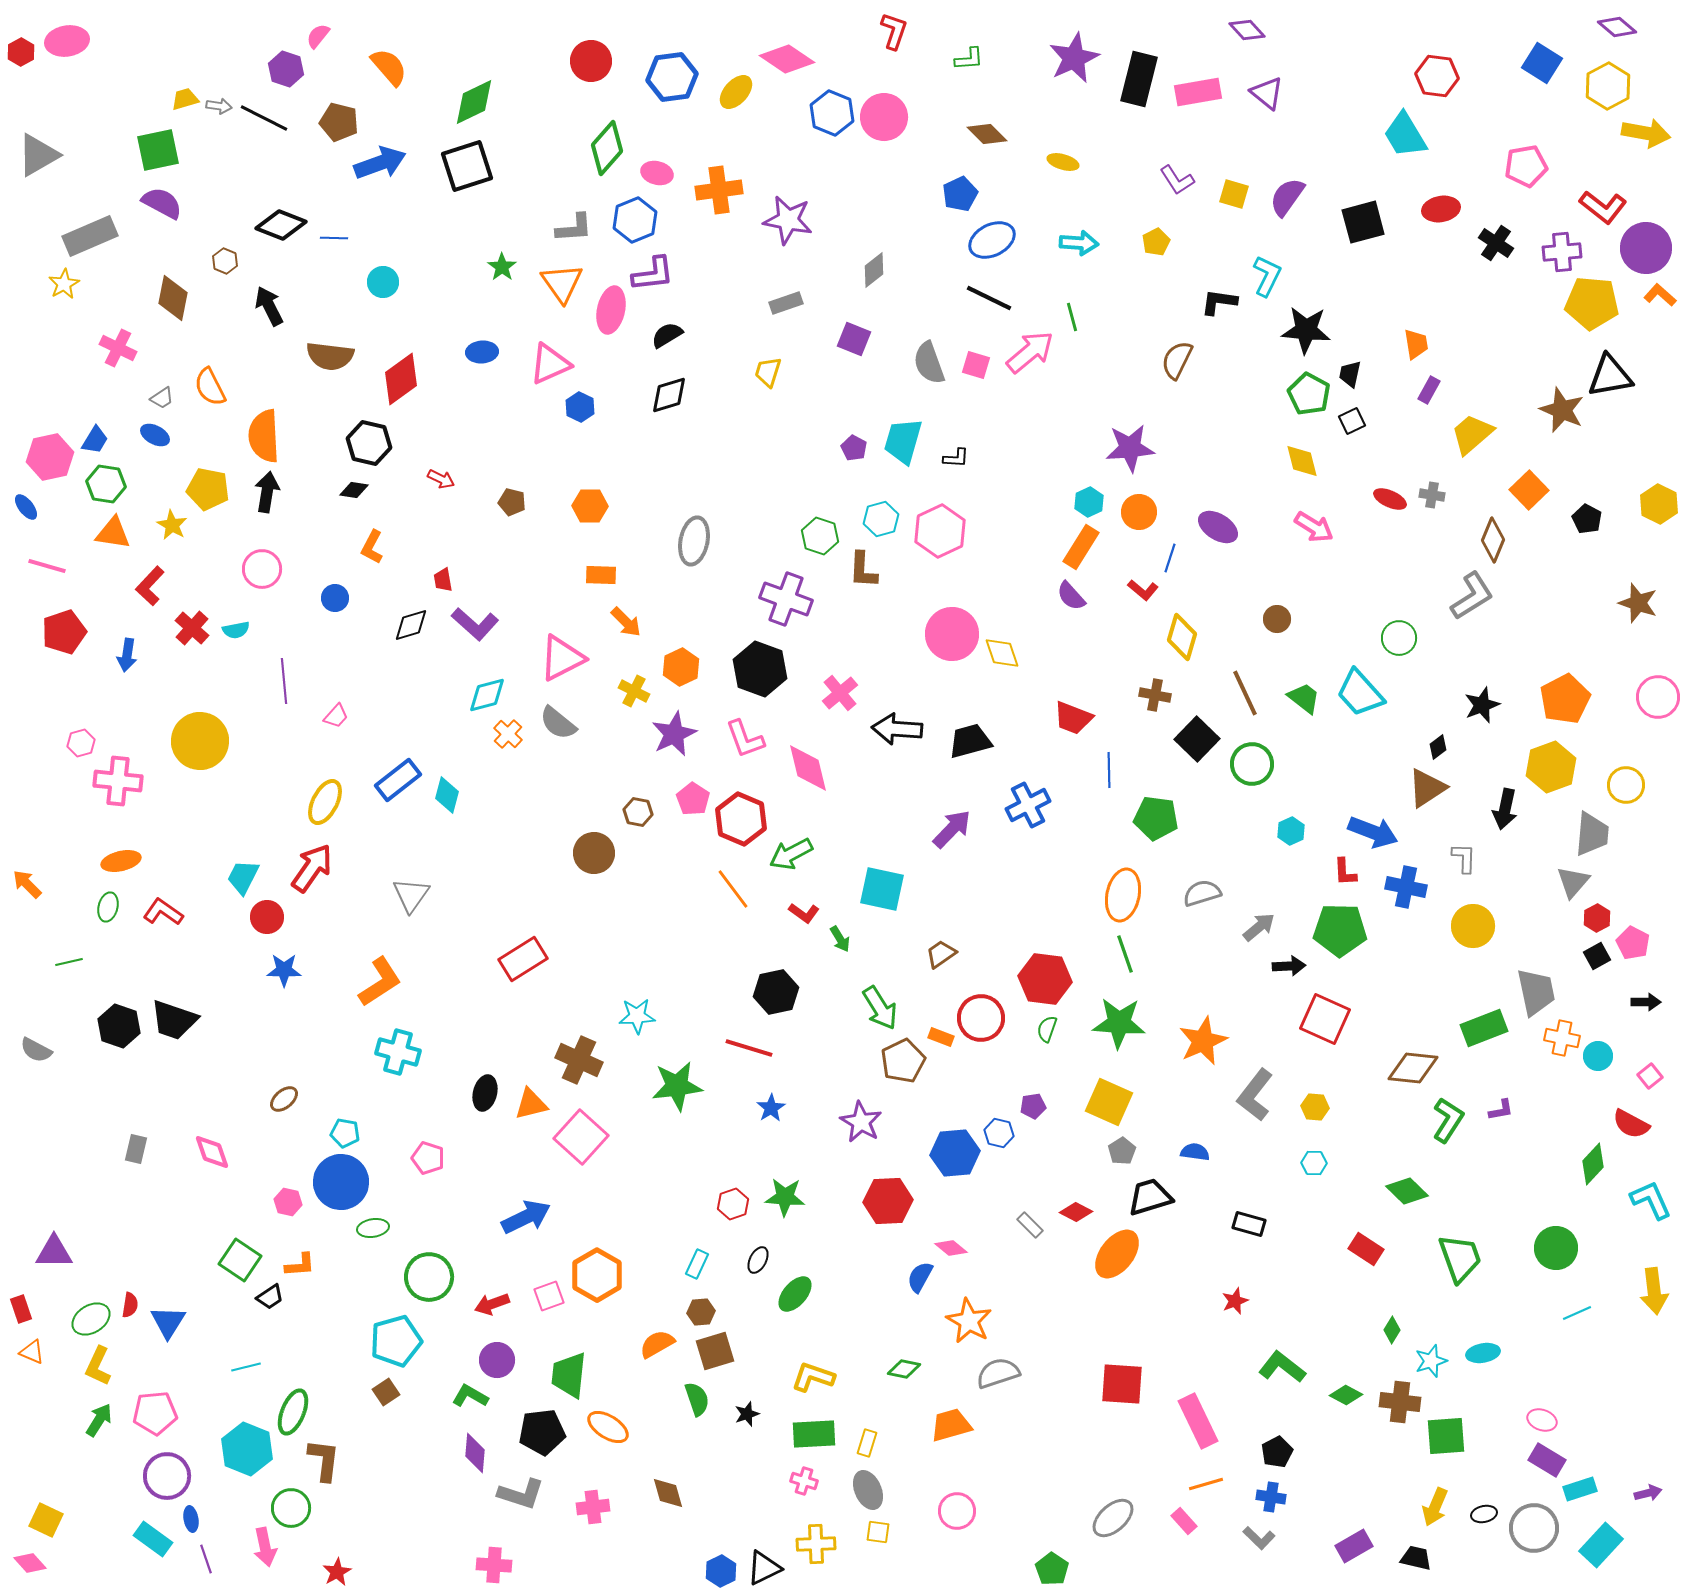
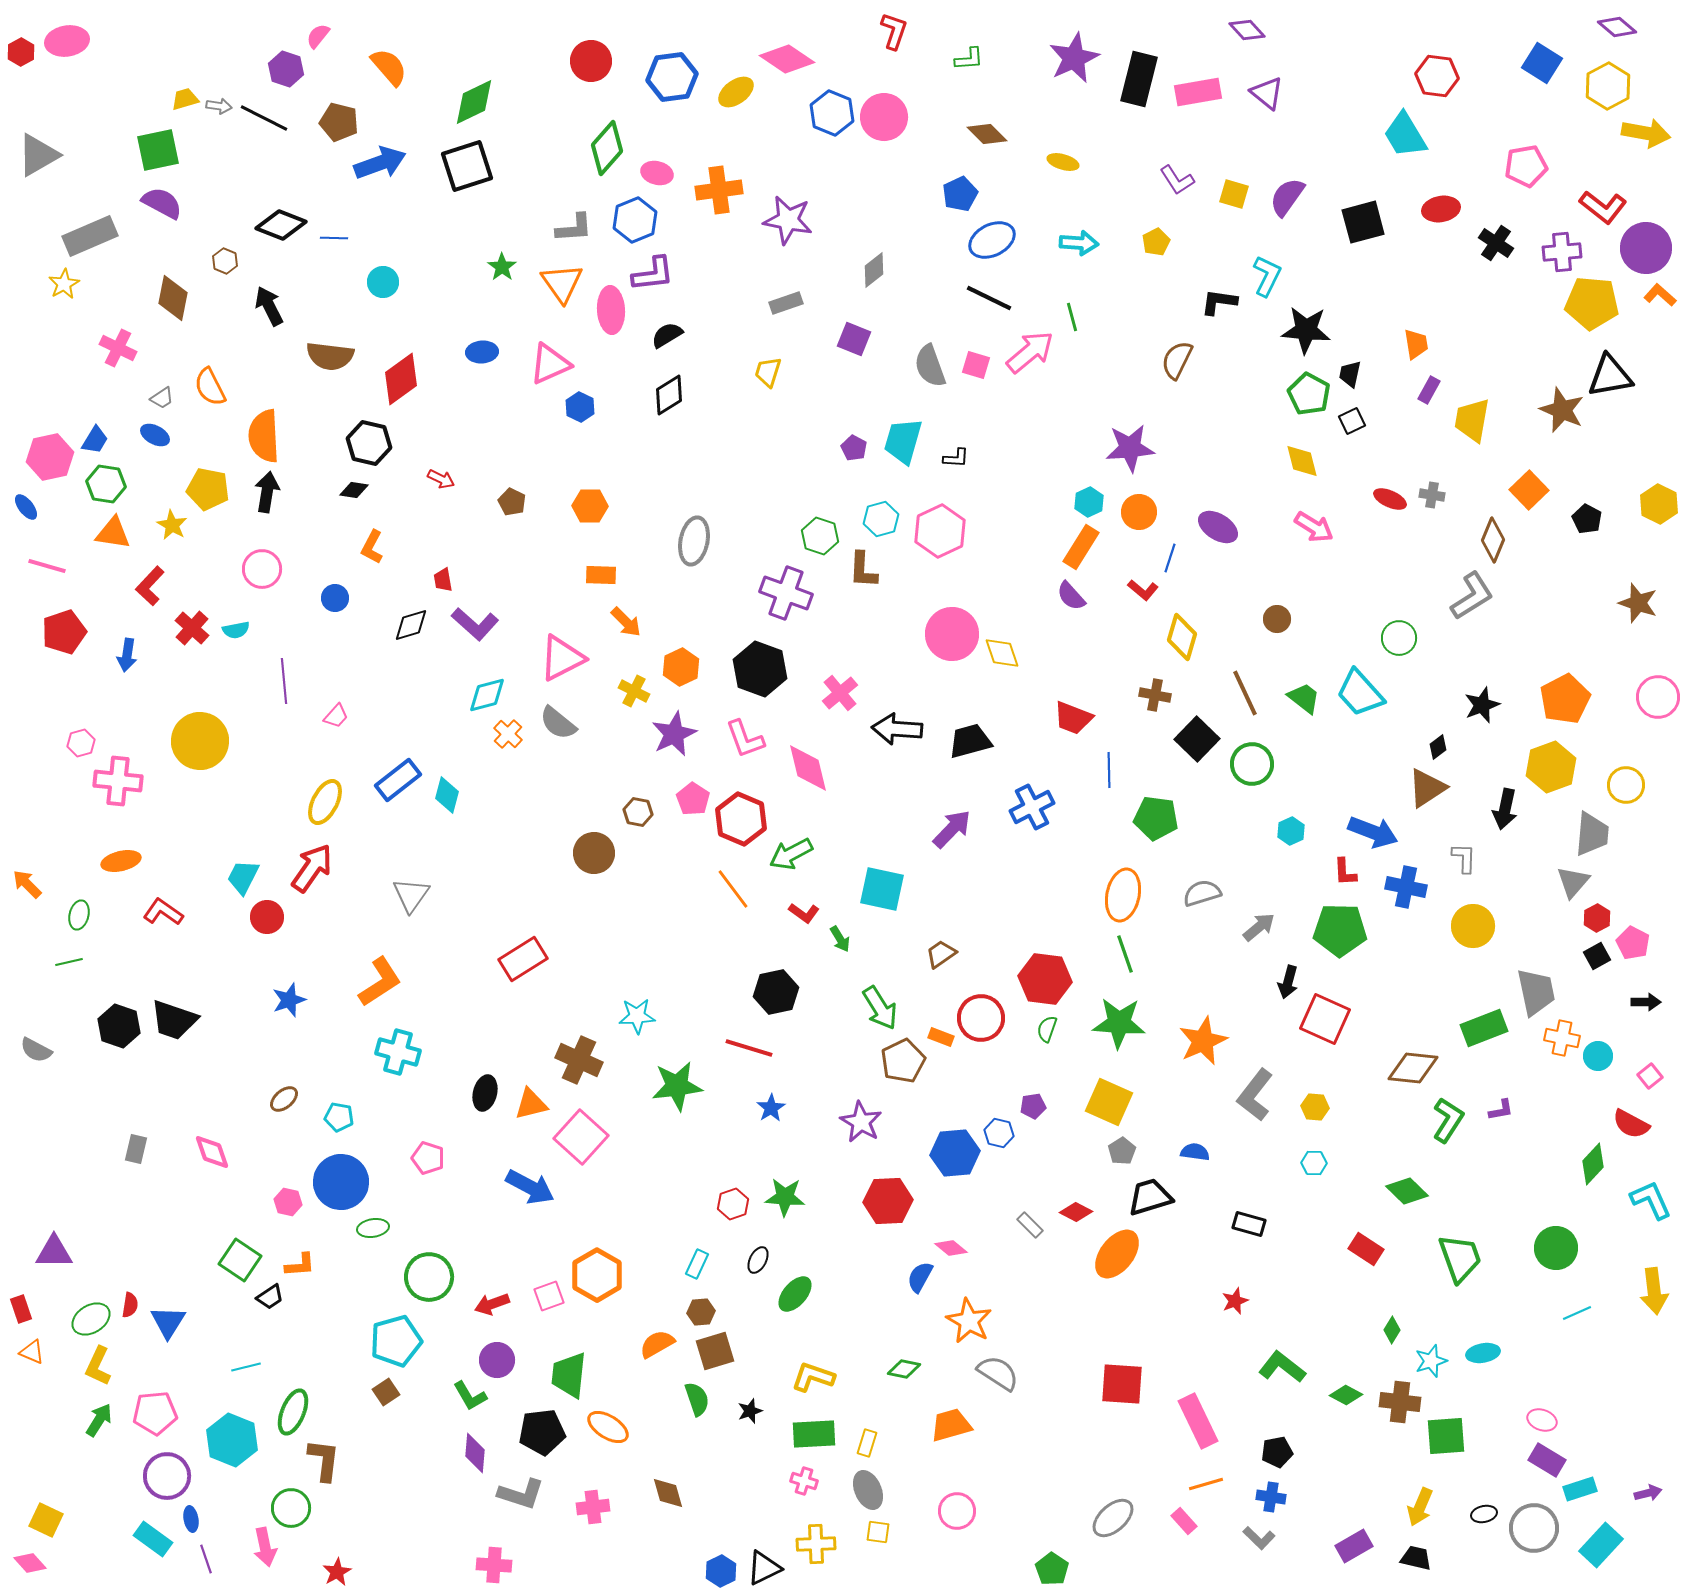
yellow ellipse at (736, 92): rotated 12 degrees clockwise
pink ellipse at (611, 310): rotated 15 degrees counterclockwise
gray semicircle at (929, 363): moved 1 px right, 3 px down
black diamond at (669, 395): rotated 15 degrees counterclockwise
yellow trapezoid at (1472, 434): moved 14 px up; rotated 39 degrees counterclockwise
brown pentagon at (512, 502): rotated 12 degrees clockwise
purple cross at (786, 599): moved 6 px up
blue cross at (1028, 805): moved 4 px right, 2 px down
green ellipse at (108, 907): moved 29 px left, 8 px down
black arrow at (1289, 966): moved 1 px left, 16 px down; rotated 108 degrees clockwise
blue star at (284, 970): moved 5 px right, 30 px down; rotated 20 degrees counterclockwise
cyan pentagon at (345, 1133): moved 6 px left, 16 px up
blue arrow at (526, 1217): moved 4 px right, 30 px up; rotated 54 degrees clockwise
gray semicircle at (998, 1373): rotated 51 degrees clockwise
green L-shape at (470, 1396): rotated 150 degrees counterclockwise
black star at (747, 1414): moved 3 px right, 3 px up
cyan hexagon at (247, 1449): moved 15 px left, 9 px up
black pentagon at (1277, 1452): rotated 16 degrees clockwise
yellow arrow at (1435, 1507): moved 15 px left
